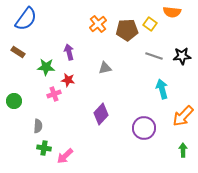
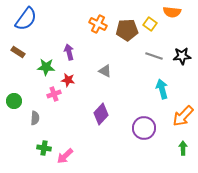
orange cross: rotated 24 degrees counterclockwise
gray triangle: moved 3 px down; rotated 40 degrees clockwise
gray semicircle: moved 3 px left, 8 px up
green arrow: moved 2 px up
